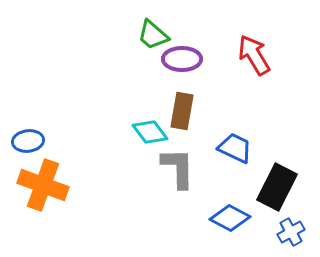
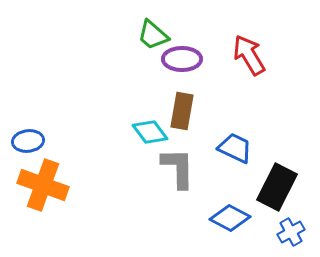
red arrow: moved 5 px left
